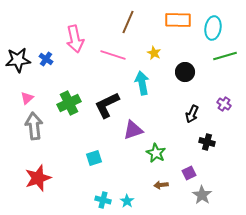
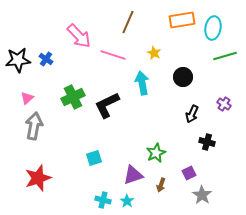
orange rectangle: moved 4 px right; rotated 10 degrees counterclockwise
pink arrow: moved 4 px right, 3 px up; rotated 32 degrees counterclockwise
black circle: moved 2 px left, 5 px down
green cross: moved 4 px right, 6 px up
gray arrow: rotated 16 degrees clockwise
purple triangle: moved 45 px down
green star: rotated 18 degrees clockwise
brown arrow: rotated 64 degrees counterclockwise
